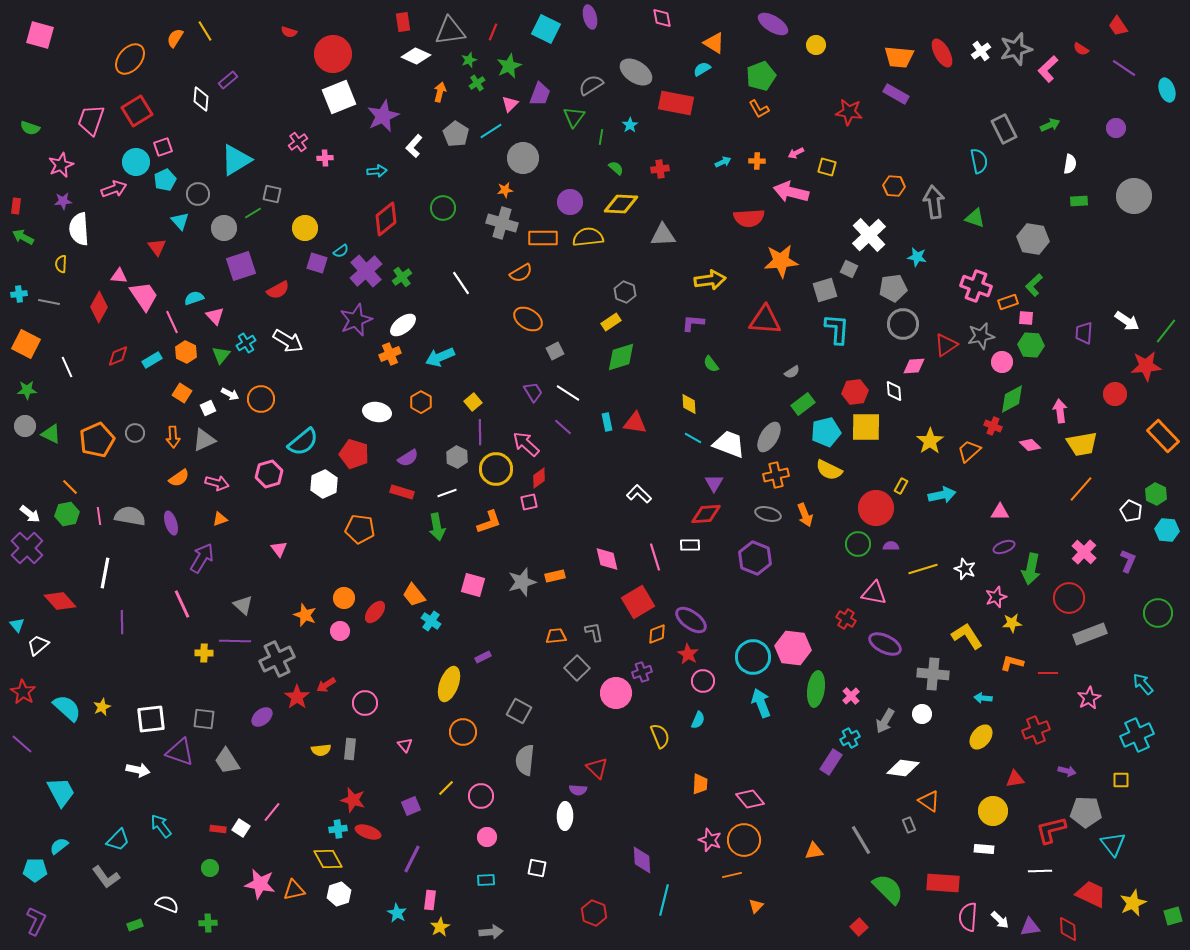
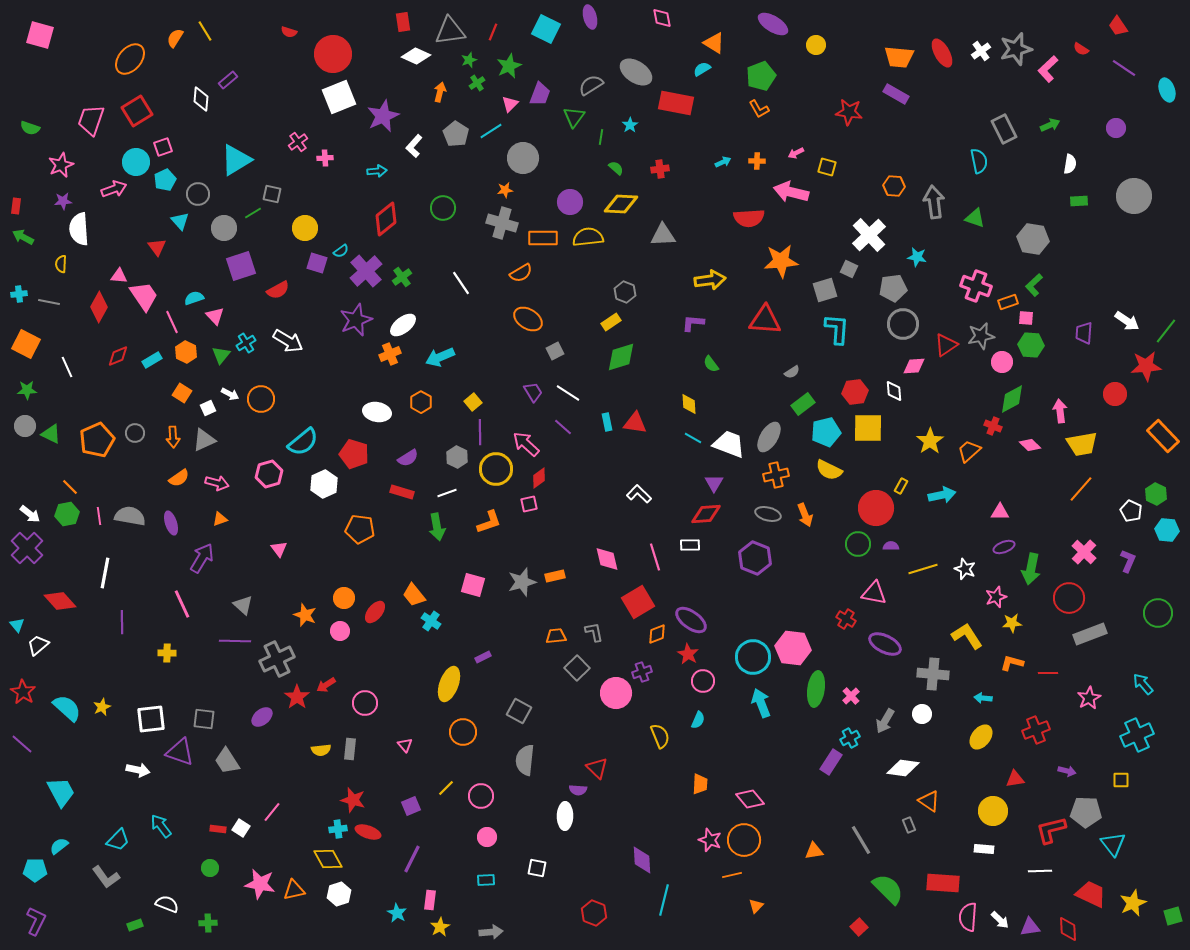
yellow square at (866, 427): moved 2 px right, 1 px down
pink square at (529, 502): moved 2 px down
yellow cross at (204, 653): moved 37 px left
